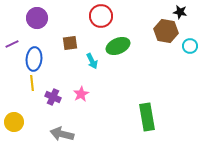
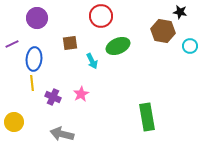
brown hexagon: moved 3 px left
